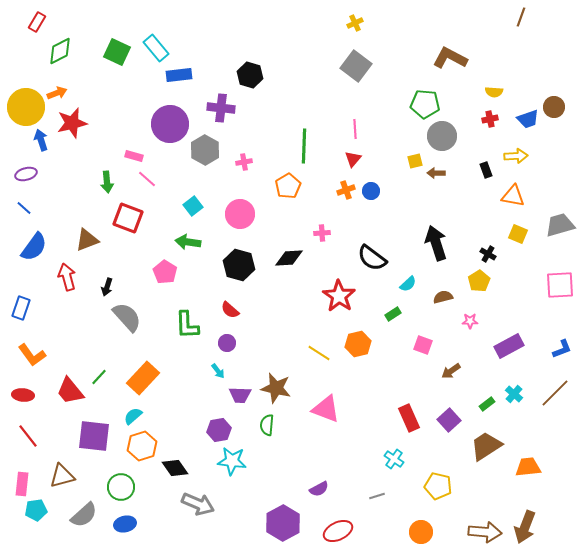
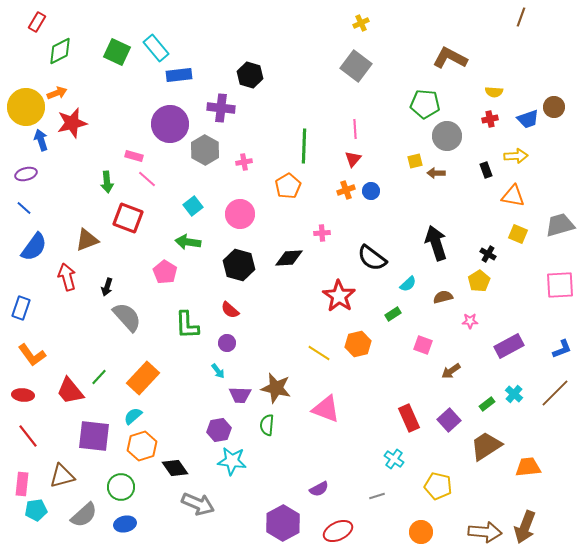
yellow cross at (355, 23): moved 6 px right
gray circle at (442, 136): moved 5 px right
